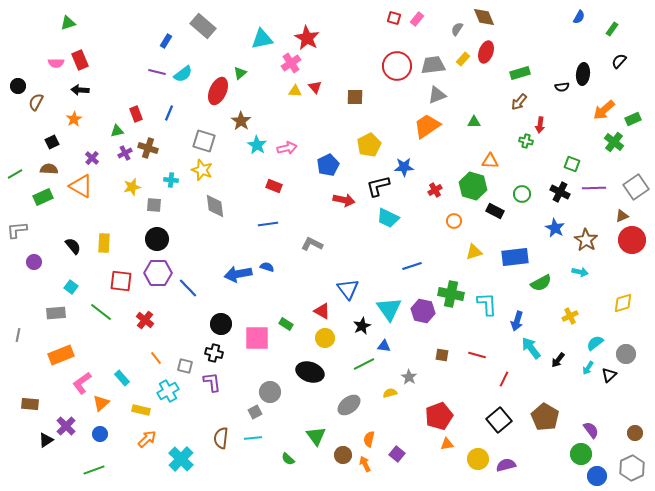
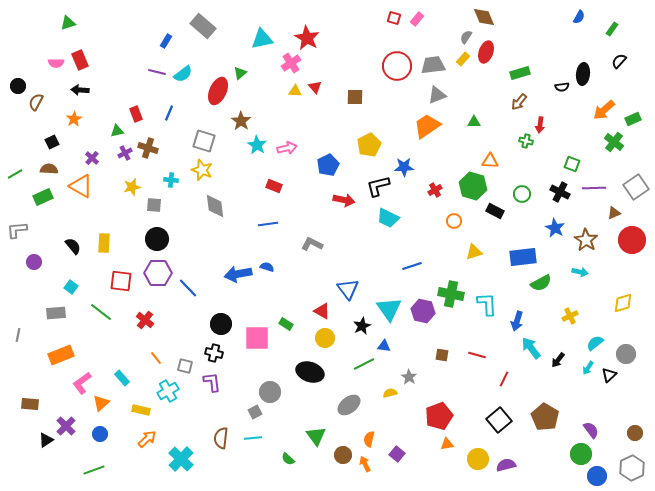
gray semicircle at (457, 29): moved 9 px right, 8 px down
brown triangle at (622, 216): moved 8 px left, 3 px up
blue rectangle at (515, 257): moved 8 px right
